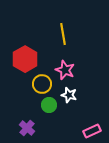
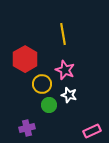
purple cross: rotated 35 degrees clockwise
